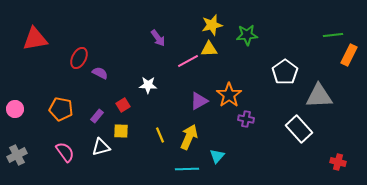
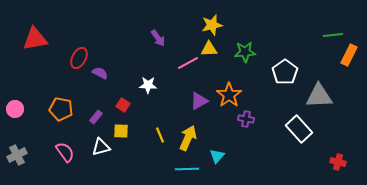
green star: moved 2 px left, 17 px down
pink line: moved 2 px down
red square: rotated 24 degrees counterclockwise
purple rectangle: moved 1 px left, 1 px down
yellow arrow: moved 1 px left, 1 px down
